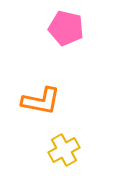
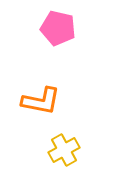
pink pentagon: moved 8 px left
